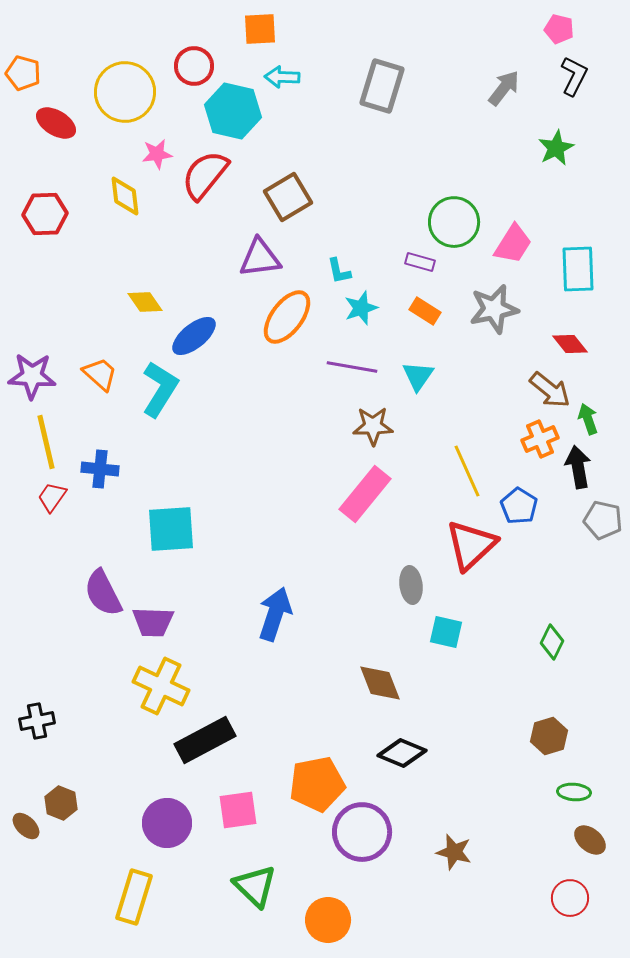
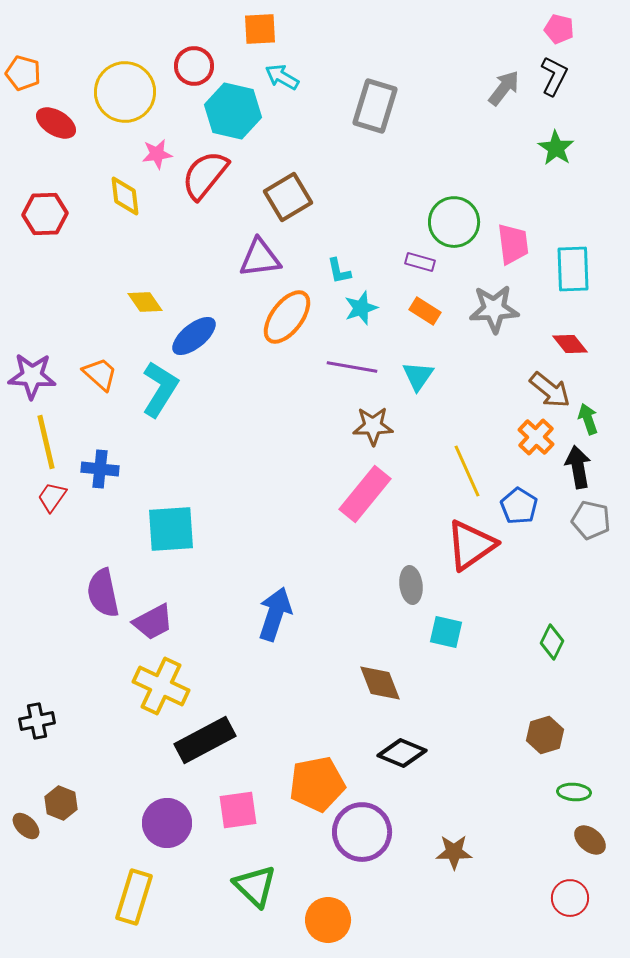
black L-shape at (574, 76): moved 20 px left
cyan arrow at (282, 77): rotated 28 degrees clockwise
gray rectangle at (382, 86): moved 7 px left, 20 px down
green star at (556, 148): rotated 12 degrees counterclockwise
pink trapezoid at (513, 244): rotated 39 degrees counterclockwise
cyan rectangle at (578, 269): moved 5 px left
gray star at (494, 309): rotated 9 degrees clockwise
orange cross at (540, 439): moved 4 px left, 2 px up; rotated 24 degrees counterclockwise
gray pentagon at (603, 520): moved 12 px left
red triangle at (471, 545): rotated 8 degrees clockwise
purple semicircle at (103, 593): rotated 15 degrees clockwise
purple trapezoid at (153, 622): rotated 30 degrees counterclockwise
brown hexagon at (549, 736): moved 4 px left, 1 px up
brown star at (454, 852): rotated 15 degrees counterclockwise
